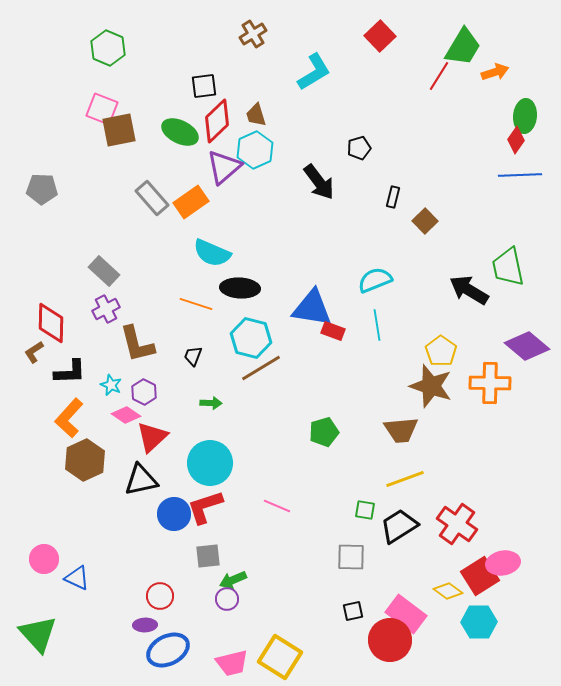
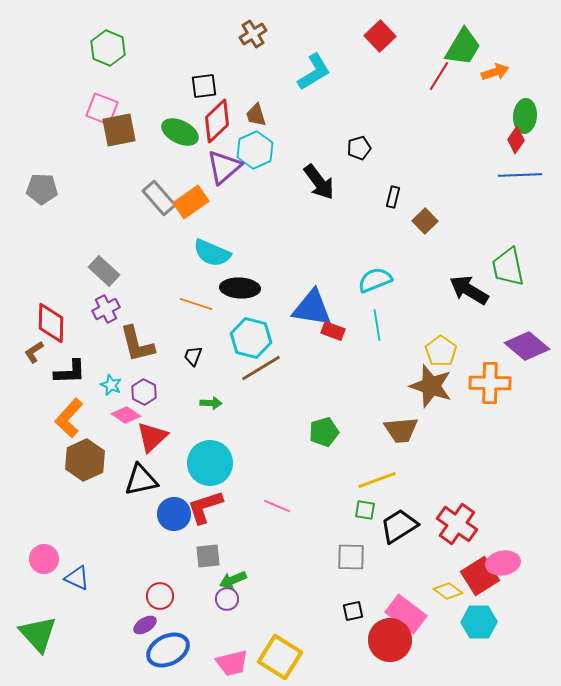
gray rectangle at (152, 198): moved 7 px right
yellow line at (405, 479): moved 28 px left, 1 px down
purple ellipse at (145, 625): rotated 30 degrees counterclockwise
